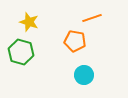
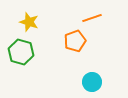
orange pentagon: rotated 30 degrees counterclockwise
cyan circle: moved 8 px right, 7 px down
